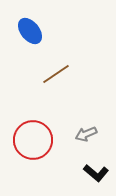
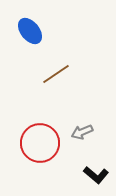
gray arrow: moved 4 px left, 2 px up
red circle: moved 7 px right, 3 px down
black L-shape: moved 2 px down
